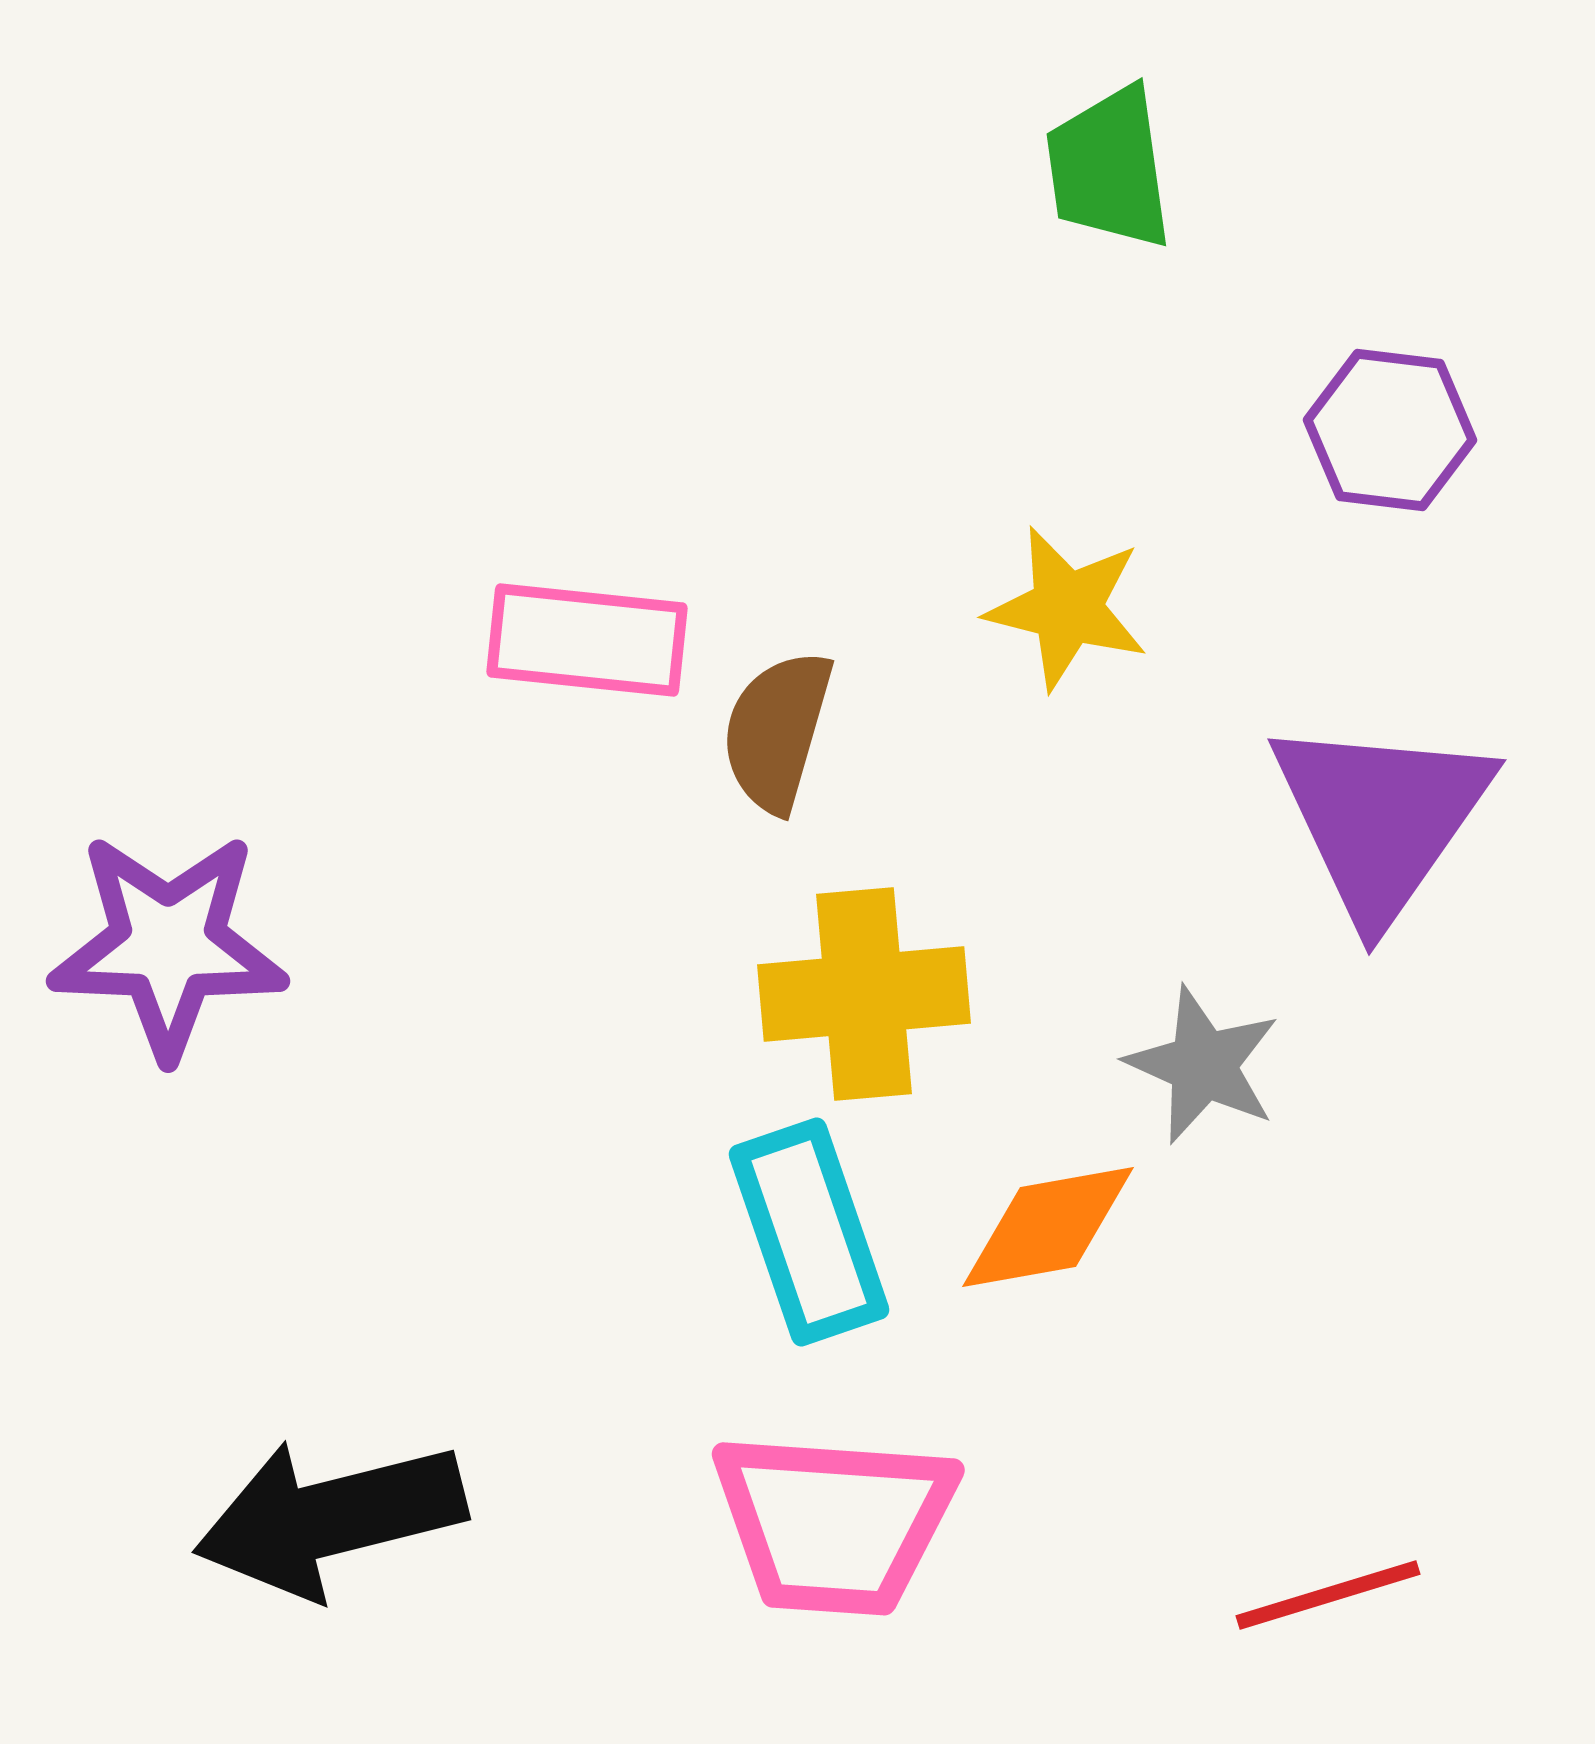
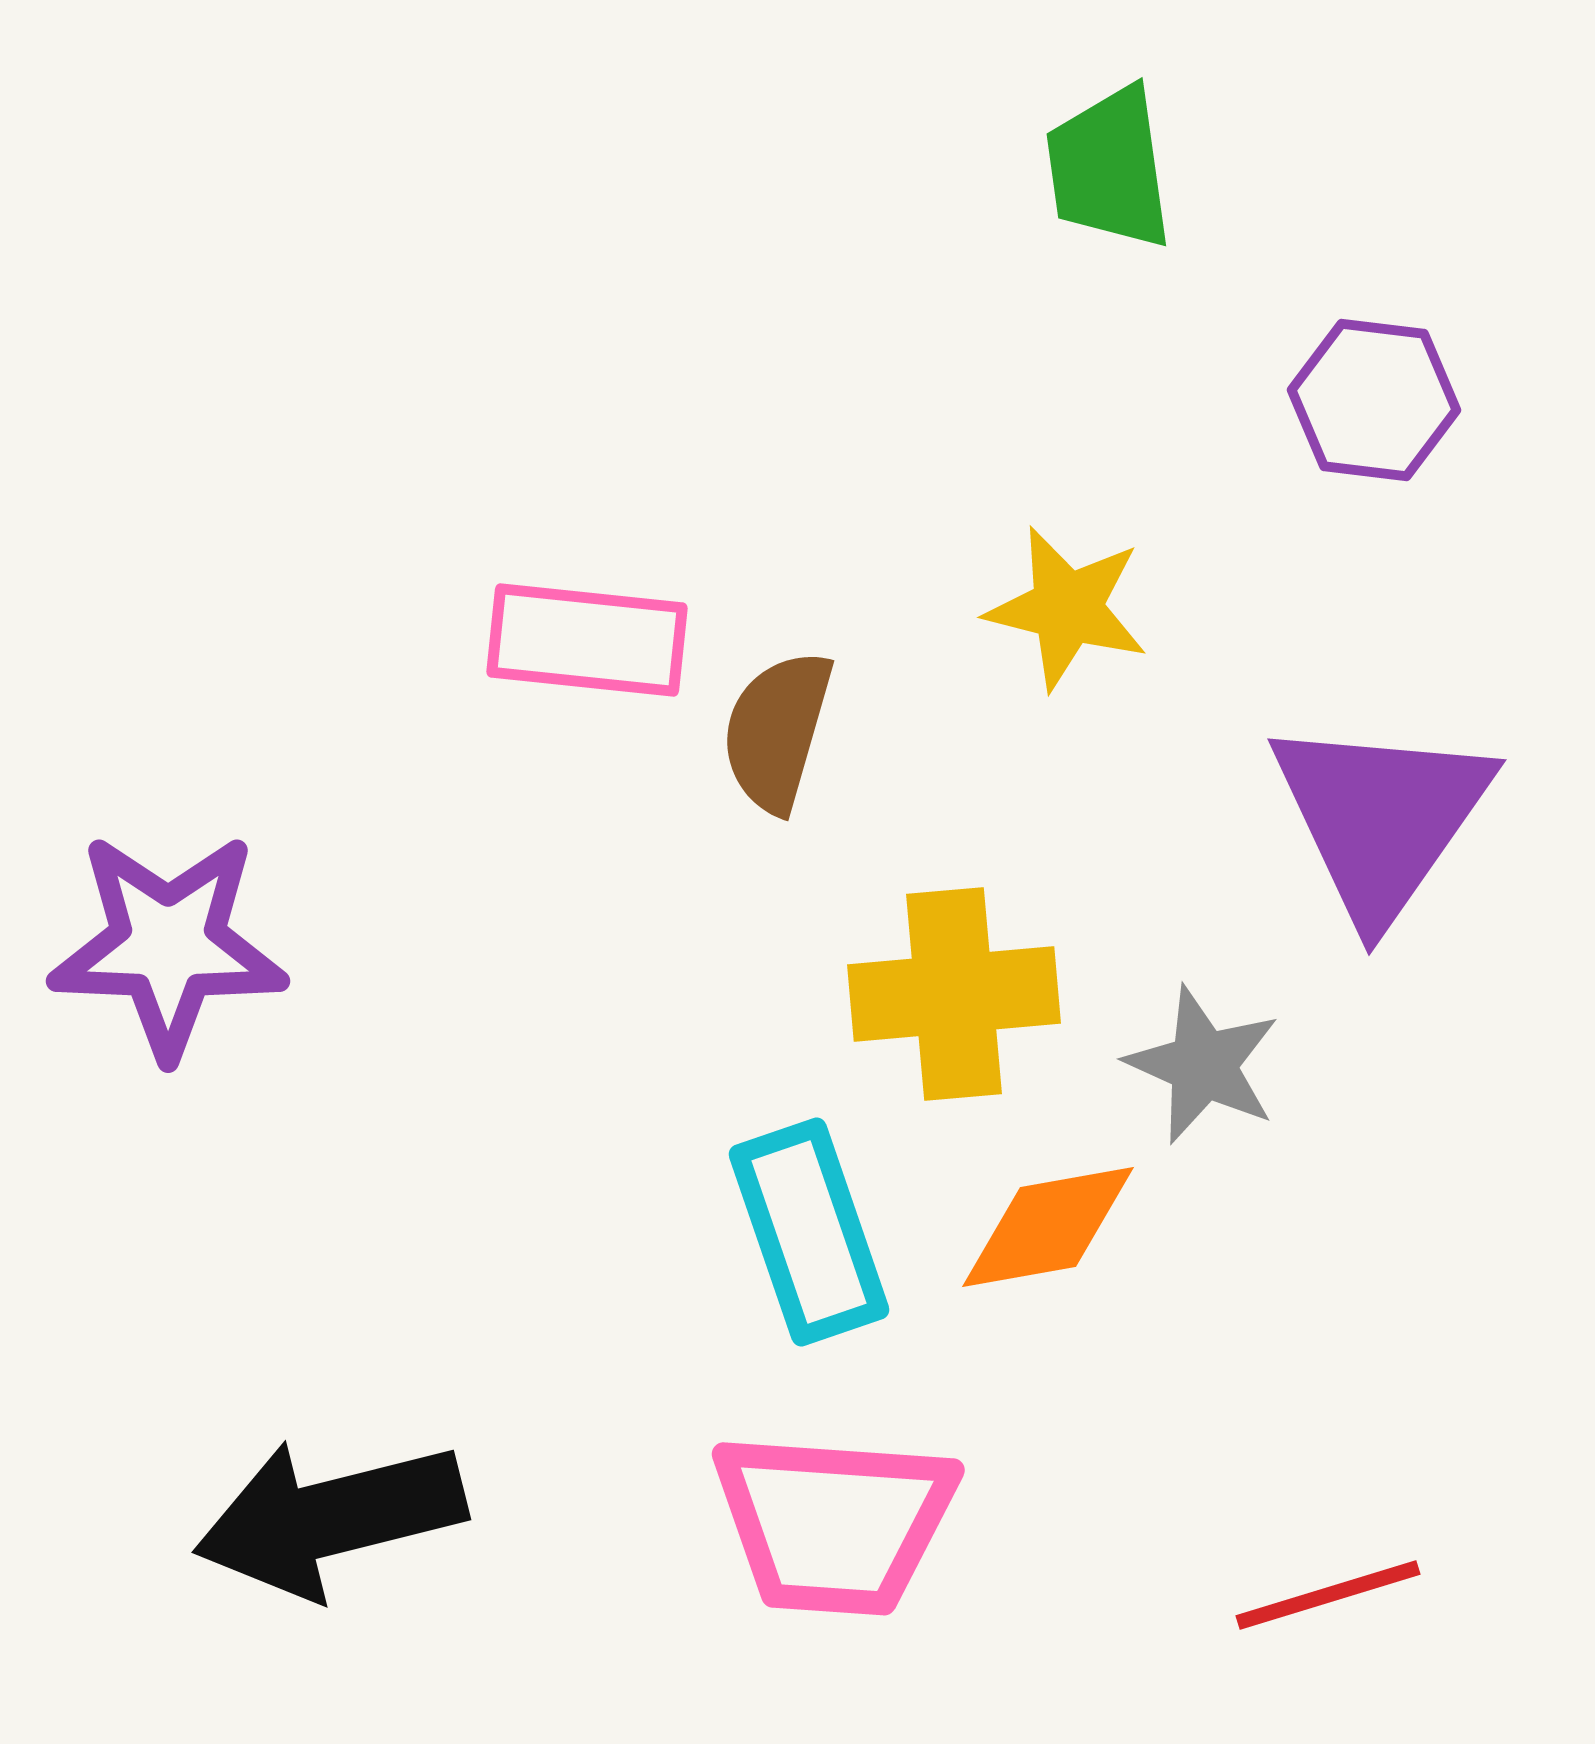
purple hexagon: moved 16 px left, 30 px up
yellow cross: moved 90 px right
